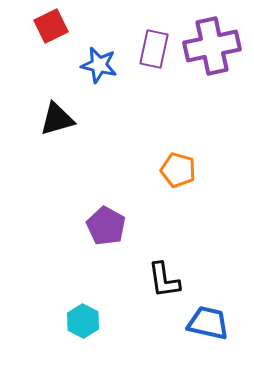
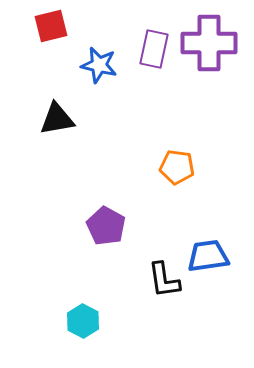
red square: rotated 12 degrees clockwise
purple cross: moved 3 px left, 3 px up; rotated 12 degrees clockwise
black triangle: rotated 6 degrees clockwise
orange pentagon: moved 1 px left, 3 px up; rotated 8 degrees counterclockwise
blue trapezoid: moved 67 px up; rotated 21 degrees counterclockwise
